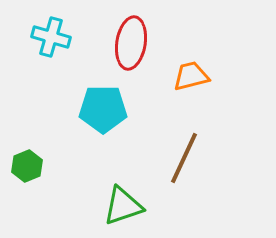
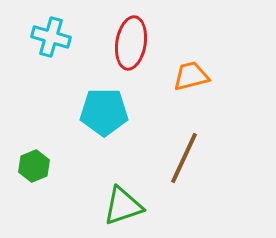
cyan pentagon: moved 1 px right, 3 px down
green hexagon: moved 7 px right
